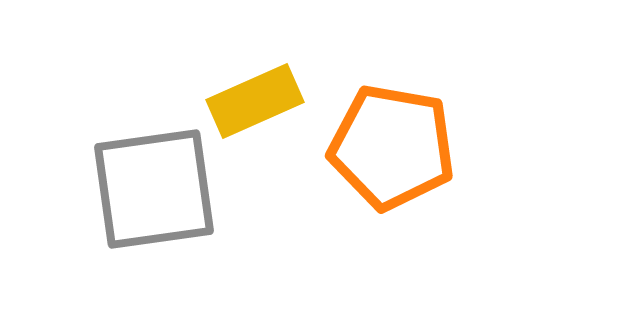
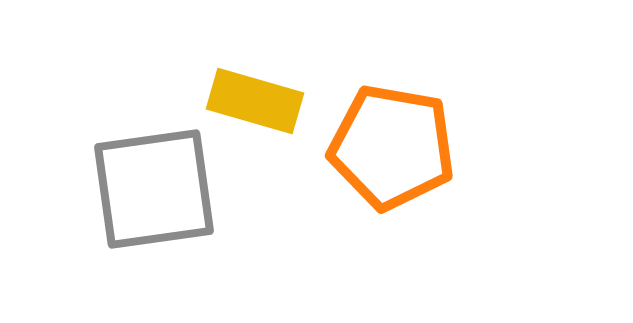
yellow rectangle: rotated 40 degrees clockwise
